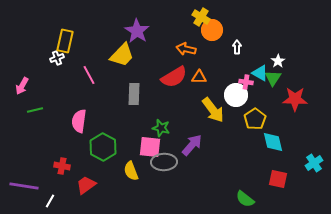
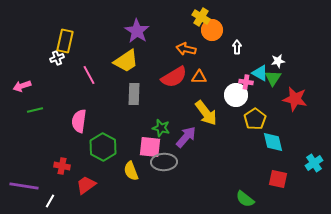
yellow trapezoid: moved 4 px right, 6 px down; rotated 12 degrees clockwise
white star: rotated 24 degrees clockwise
pink arrow: rotated 42 degrees clockwise
red star: rotated 10 degrees clockwise
yellow arrow: moved 7 px left, 3 px down
purple arrow: moved 6 px left, 8 px up
